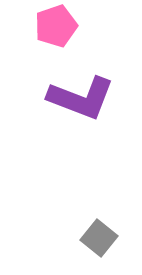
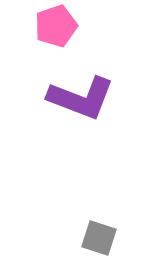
gray square: rotated 21 degrees counterclockwise
